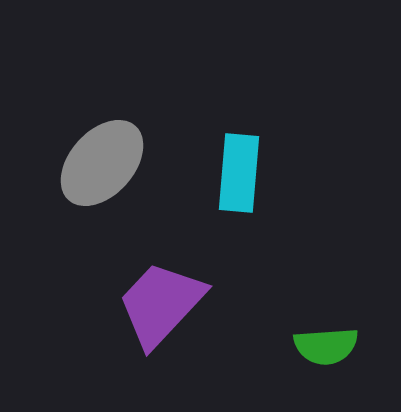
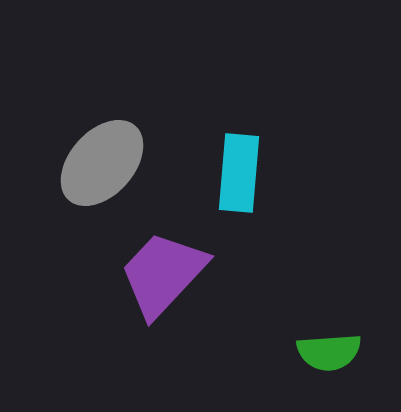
purple trapezoid: moved 2 px right, 30 px up
green semicircle: moved 3 px right, 6 px down
